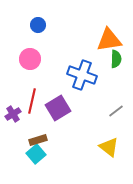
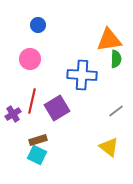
blue cross: rotated 16 degrees counterclockwise
purple square: moved 1 px left
cyan square: moved 1 px right, 1 px down; rotated 24 degrees counterclockwise
